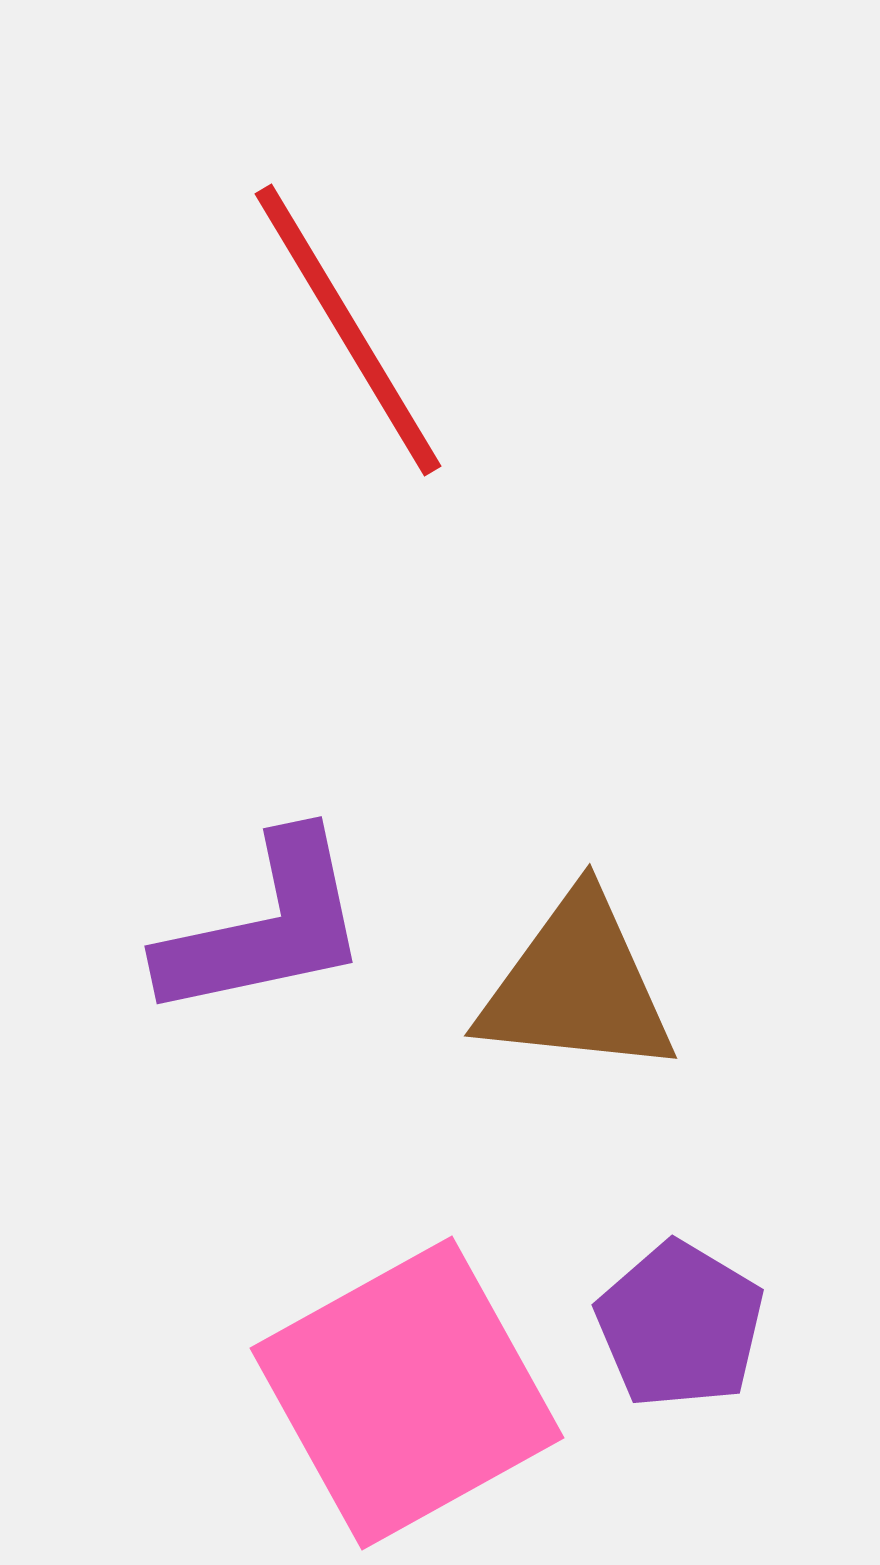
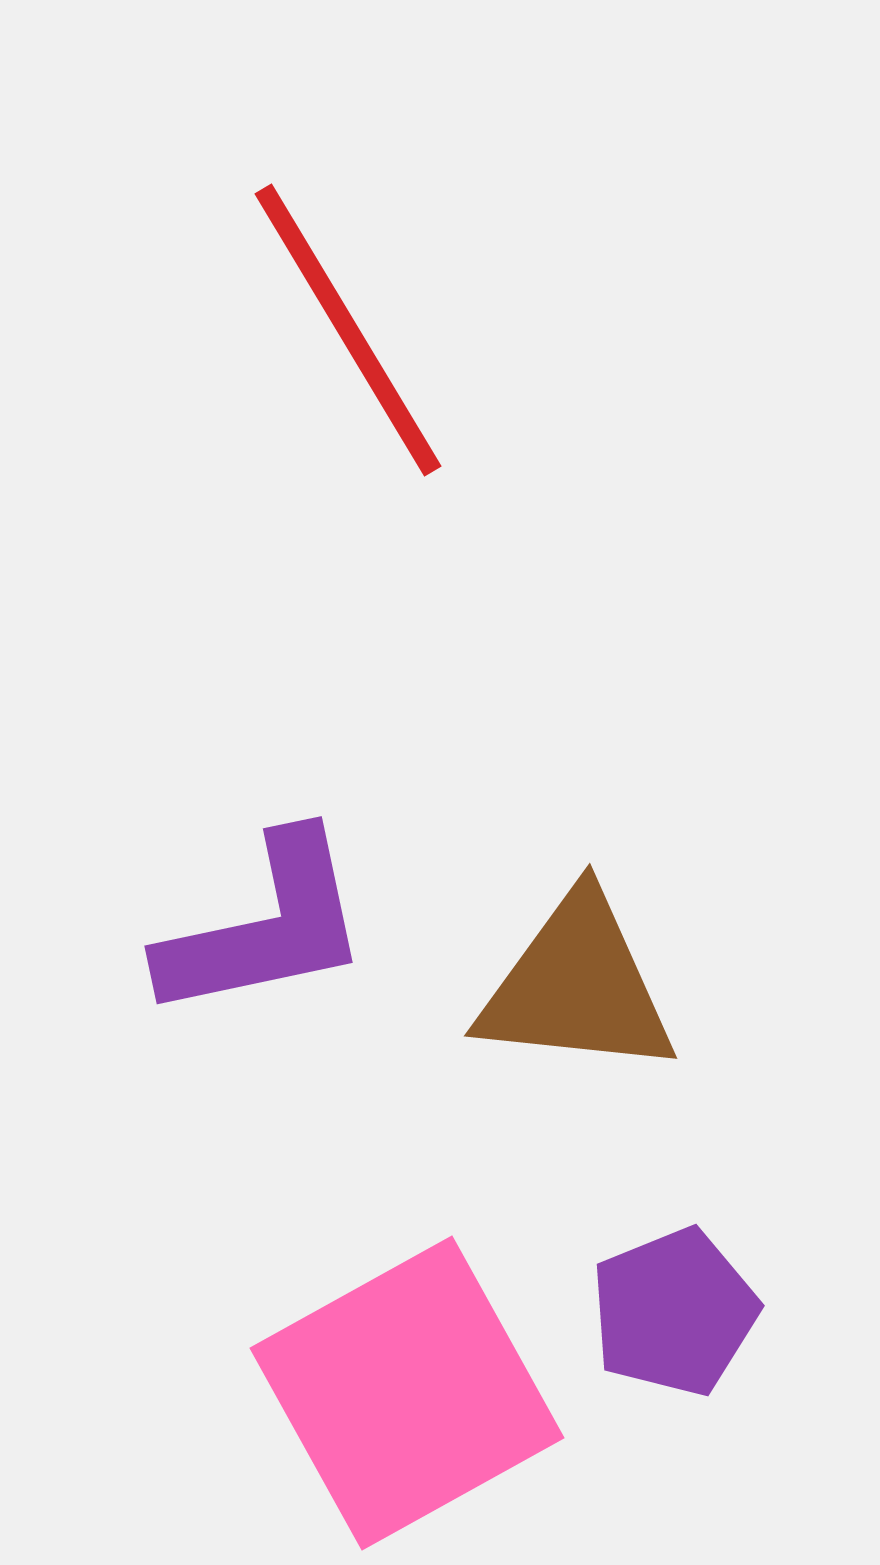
purple pentagon: moved 6 px left, 13 px up; rotated 19 degrees clockwise
